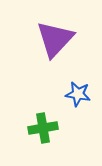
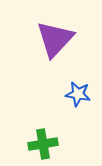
green cross: moved 16 px down
